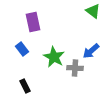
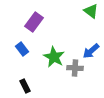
green triangle: moved 2 px left
purple rectangle: moved 1 px right; rotated 48 degrees clockwise
